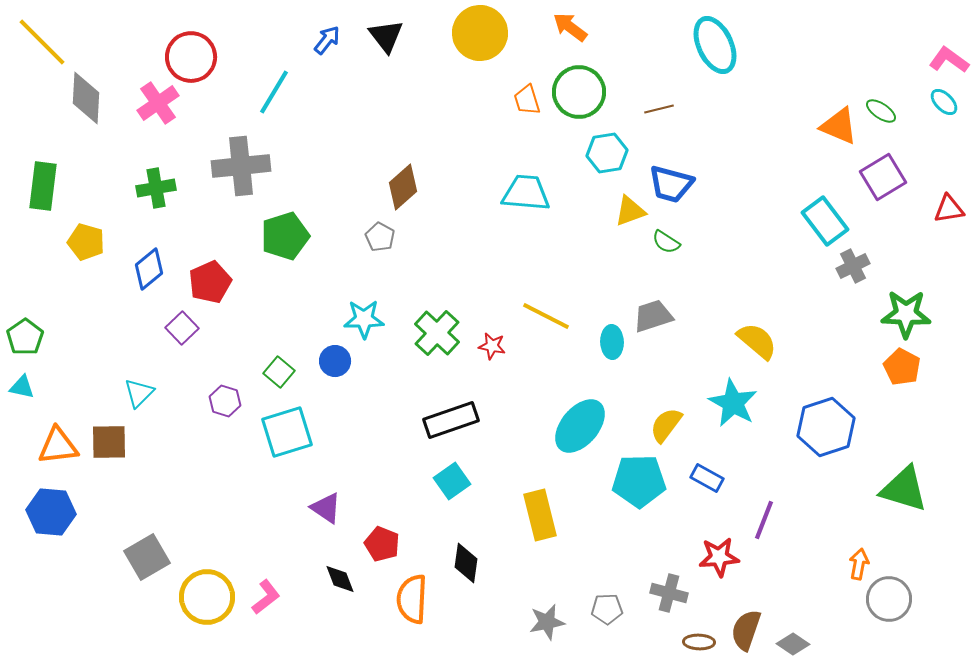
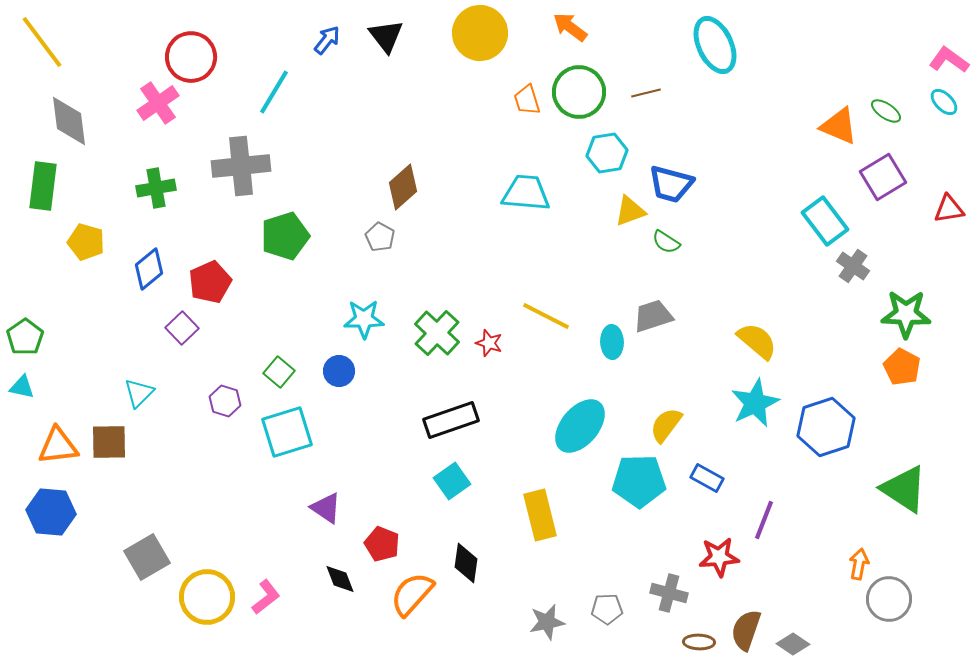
yellow line at (42, 42): rotated 8 degrees clockwise
gray diamond at (86, 98): moved 17 px left, 23 px down; rotated 10 degrees counterclockwise
brown line at (659, 109): moved 13 px left, 16 px up
green ellipse at (881, 111): moved 5 px right
gray cross at (853, 266): rotated 28 degrees counterclockwise
red star at (492, 346): moved 3 px left, 3 px up; rotated 8 degrees clockwise
blue circle at (335, 361): moved 4 px right, 10 px down
cyan star at (733, 403): moved 22 px right; rotated 18 degrees clockwise
green triangle at (904, 489): rotated 16 degrees clockwise
orange semicircle at (412, 599): moved 5 px up; rotated 39 degrees clockwise
